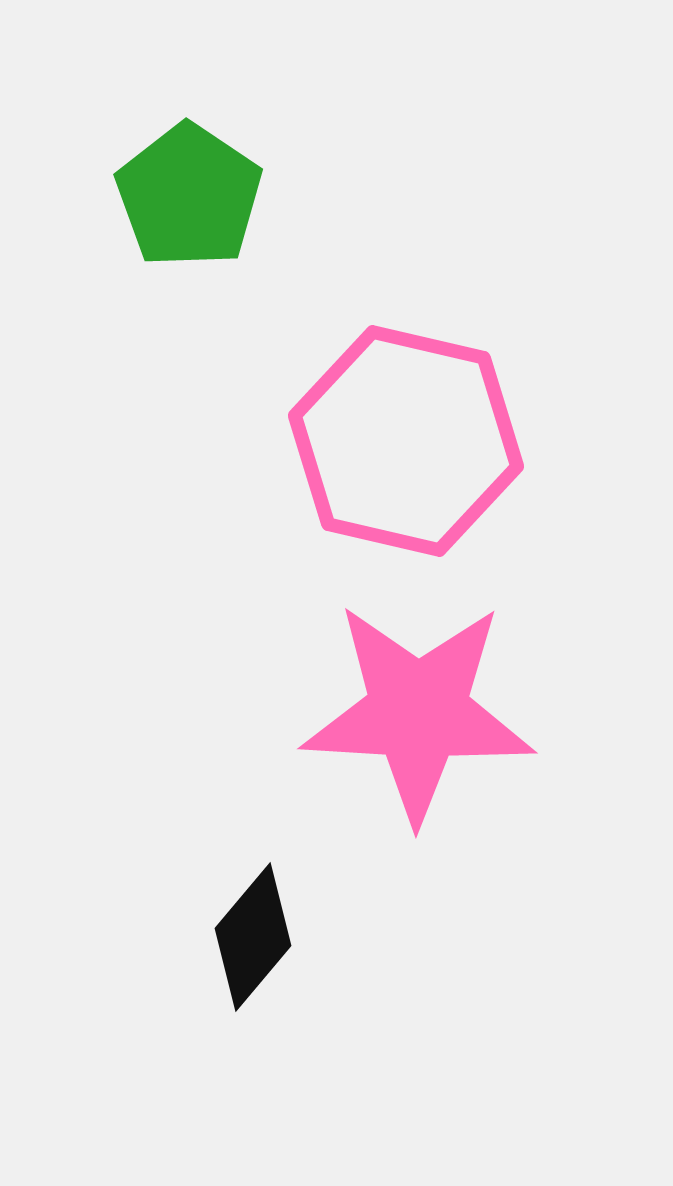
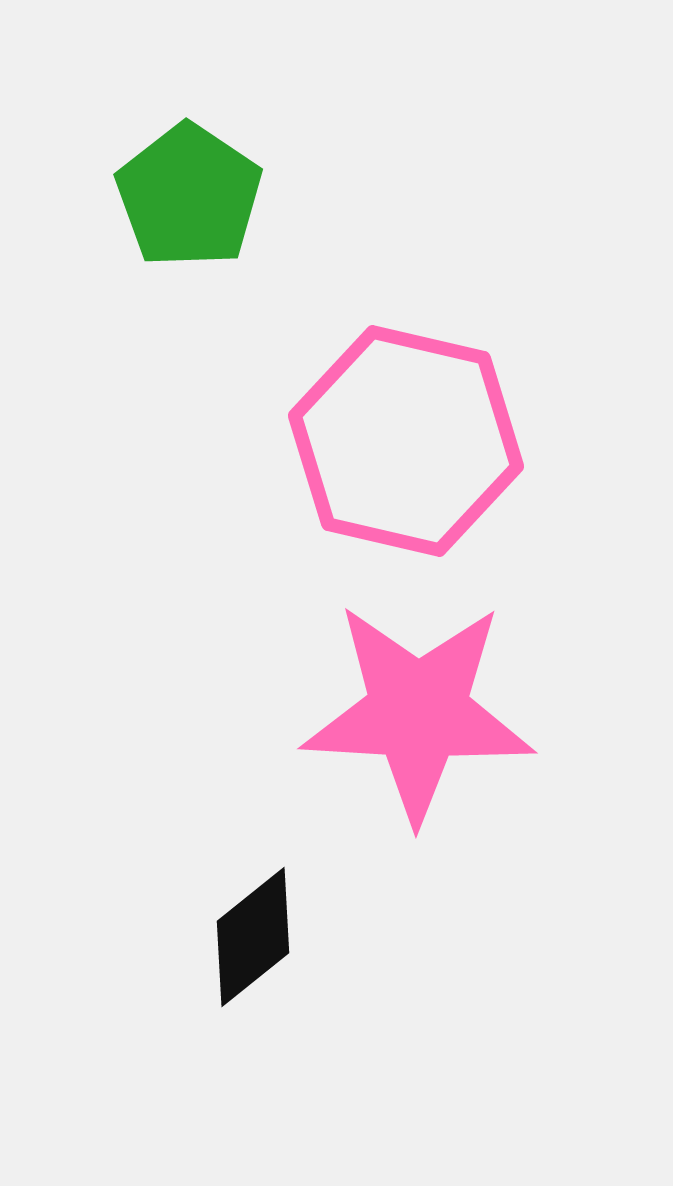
black diamond: rotated 11 degrees clockwise
